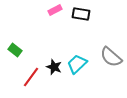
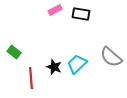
green rectangle: moved 1 px left, 2 px down
red line: moved 1 px down; rotated 40 degrees counterclockwise
